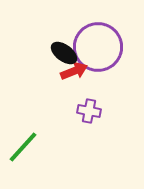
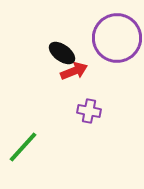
purple circle: moved 19 px right, 9 px up
black ellipse: moved 2 px left
